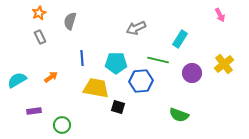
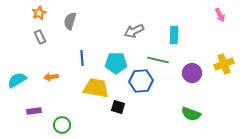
gray arrow: moved 2 px left, 3 px down
cyan rectangle: moved 6 px left, 4 px up; rotated 30 degrees counterclockwise
yellow cross: rotated 18 degrees clockwise
orange arrow: rotated 152 degrees counterclockwise
green semicircle: moved 12 px right, 1 px up
